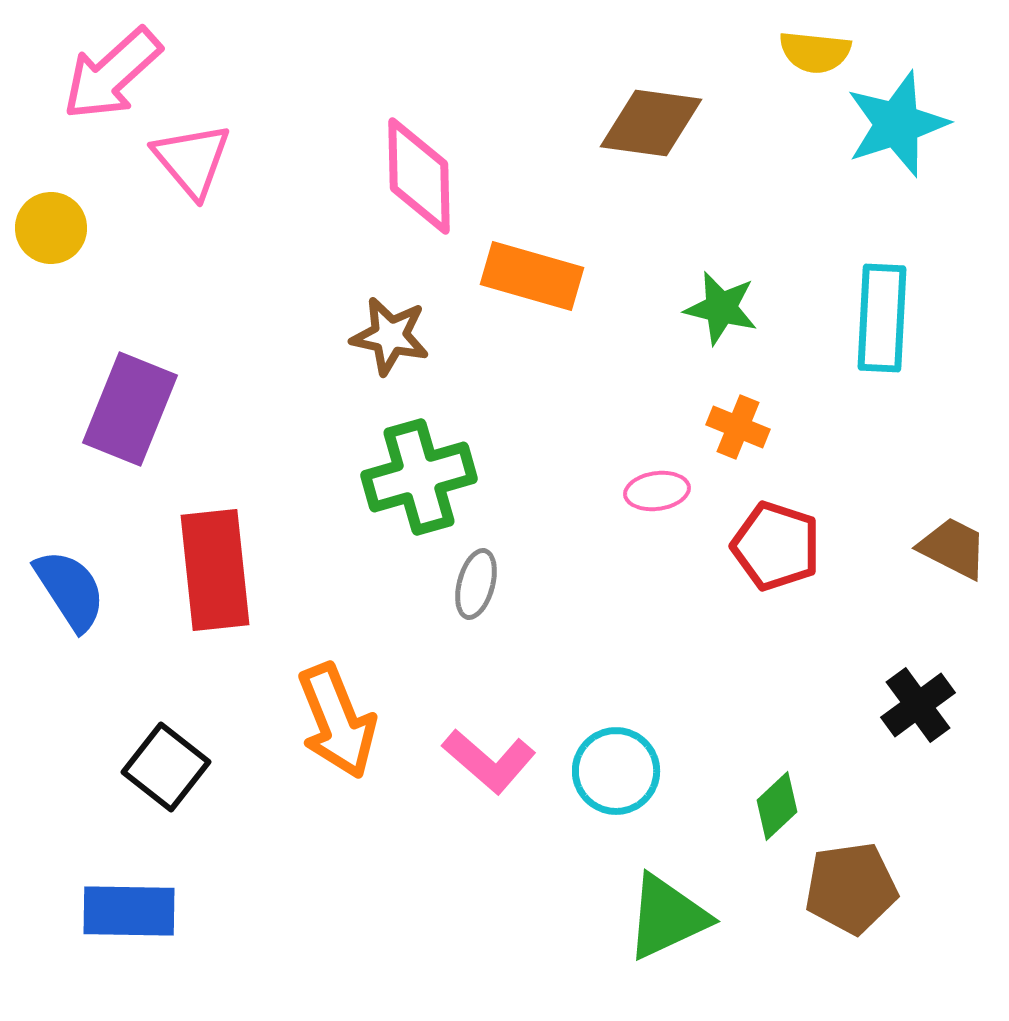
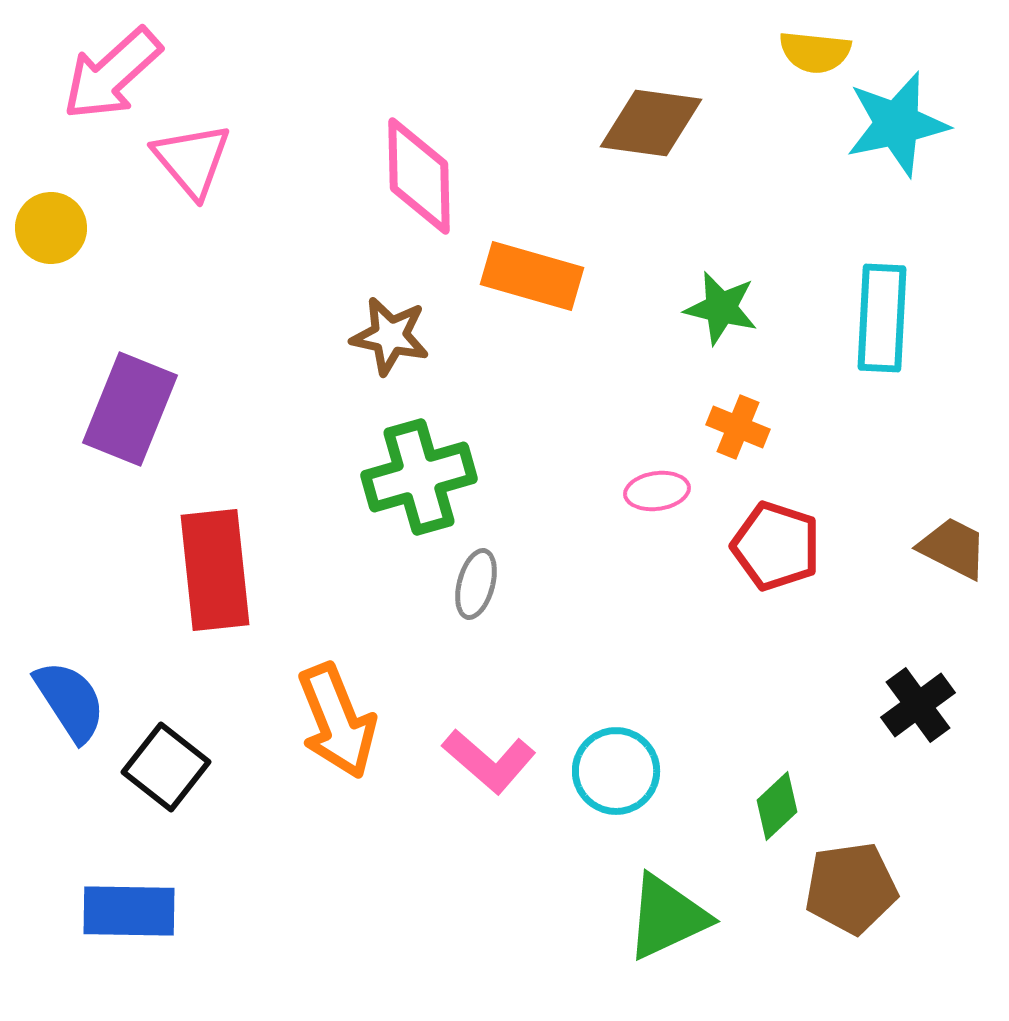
cyan star: rotated 6 degrees clockwise
blue semicircle: moved 111 px down
